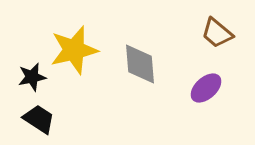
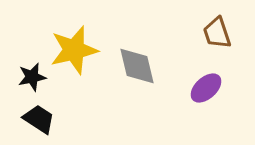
brown trapezoid: rotated 32 degrees clockwise
gray diamond: moved 3 px left, 2 px down; rotated 9 degrees counterclockwise
